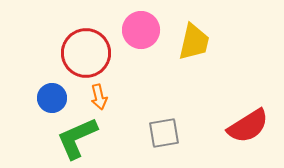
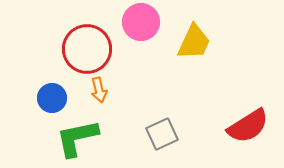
pink circle: moved 8 px up
yellow trapezoid: rotated 12 degrees clockwise
red circle: moved 1 px right, 4 px up
orange arrow: moved 7 px up
gray square: moved 2 px left, 1 px down; rotated 16 degrees counterclockwise
green L-shape: rotated 12 degrees clockwise
